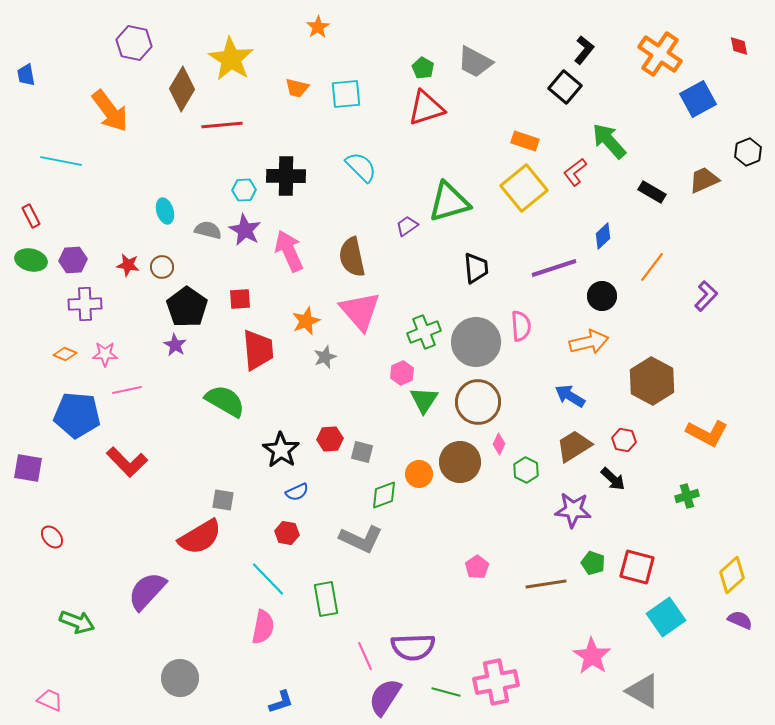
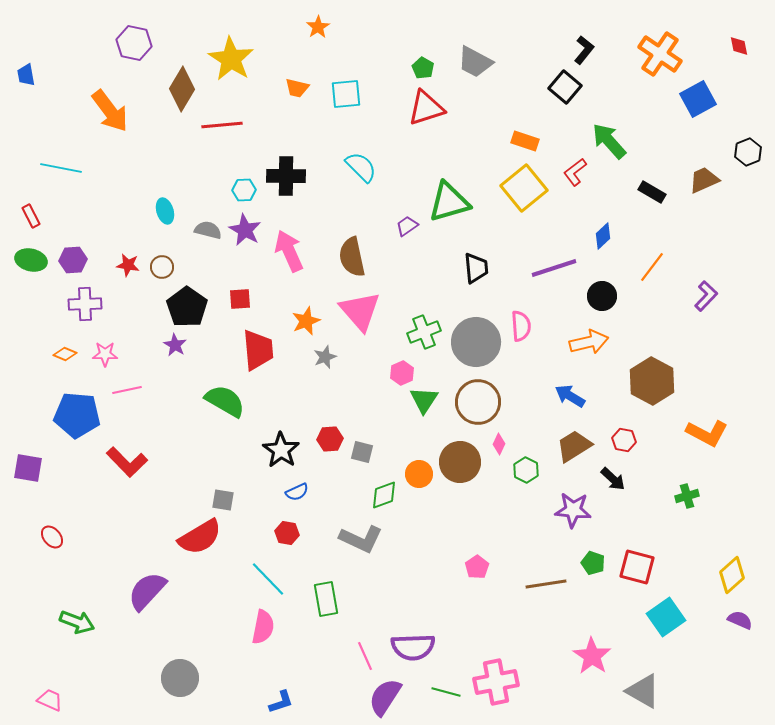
cyan line at (61, 161): moved 7 px down
